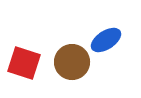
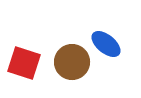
blue ellipse: moved 4 px down; rotated 72 degrees clockwise
